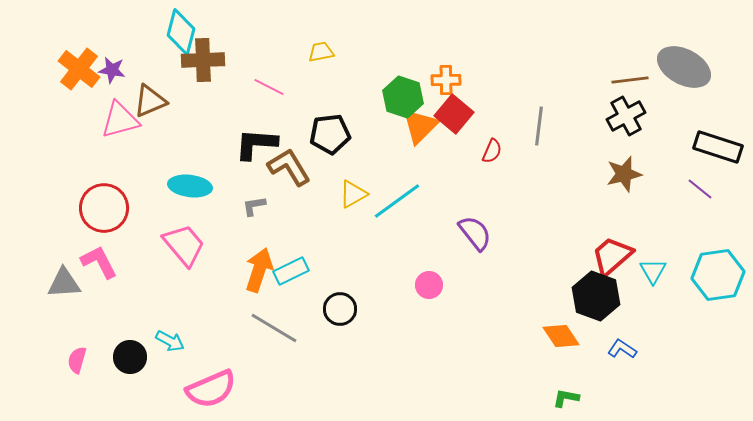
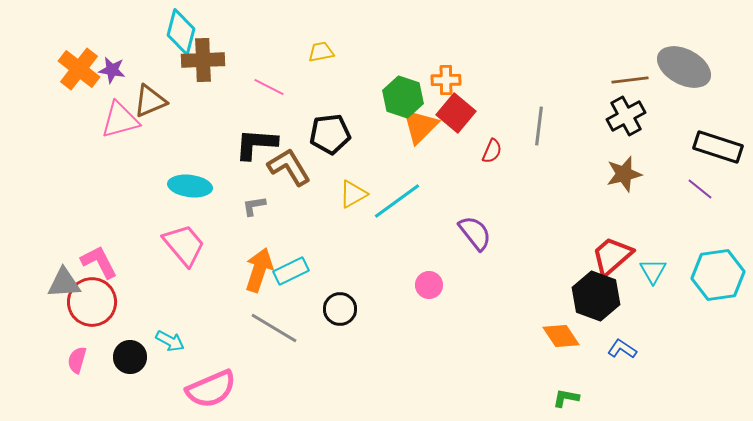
red square at (454, 114): moved 2 px right, 1 px up
red circle at (104, 208): moved 12 px left, 94 px down
